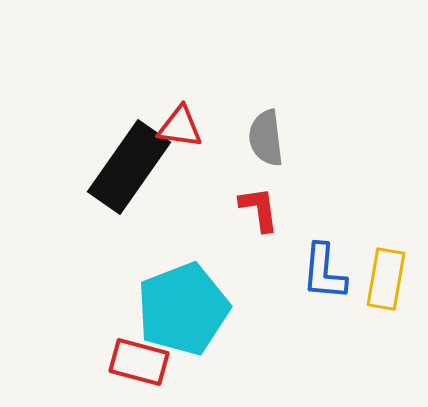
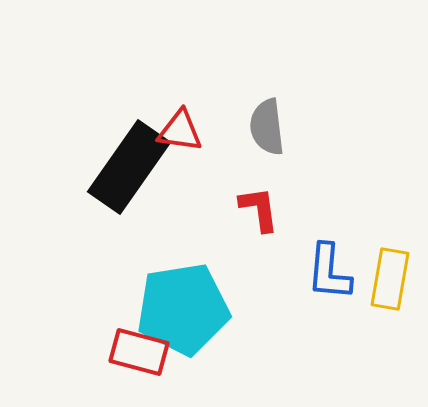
red triangle: moved 4 px down
gray semicircle: moved 1 px right, 11 px up
blue L-shape: moved 5 px right
yellow rectangle: moved 4 px right
cyan pentagon: rotated 12 degrees clockwise
red rectangle: moved 10 px up
